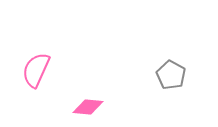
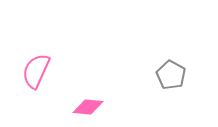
pink semicircle: moved 1 px down
